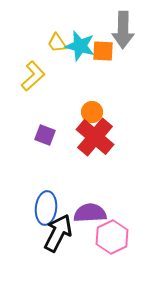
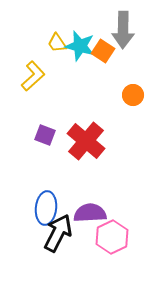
orange square: rotated 30 degrees clockwise
orange circle: moved 41 px right, 17 px up
red cross: moved 9 px left, 4 px down
